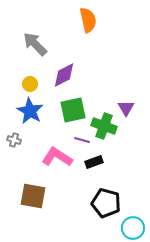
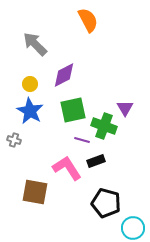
orange semicircle: rotated 15 degrees counterclockwise
purple triangle: moved 1 px left
pink L-shape: moved 10 px right, 11 px down; rotated 24 degrees clockwise
black rectangle: moved 2 px right, 1 px up
brown square: moved 2 px right, 4 px up
